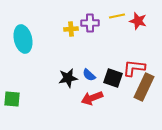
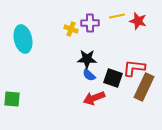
yellow cross: rotated 24 degrees clockwise
black star: moved 19 px right, 19 px up; rotated 12 degrees clockwise
red arrow: moved 2 px right
